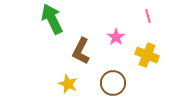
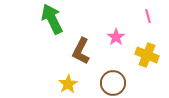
yellow star: rotated 18 degrees clockwise
